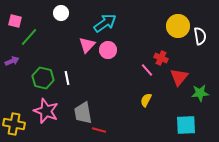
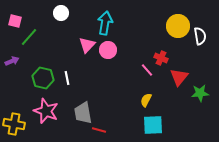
cyan arrow: rotated 45 degrees counterclockwise
cyan square: moved 33 px left
